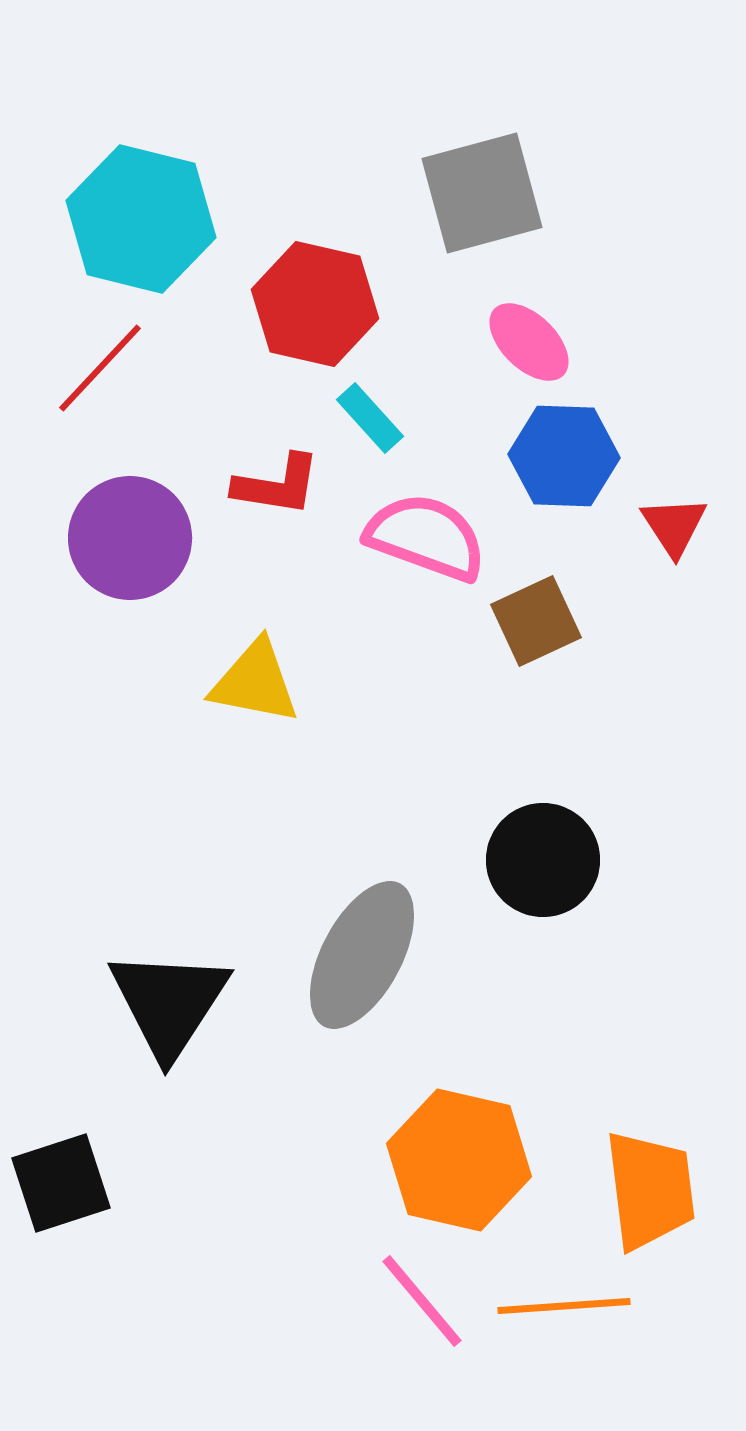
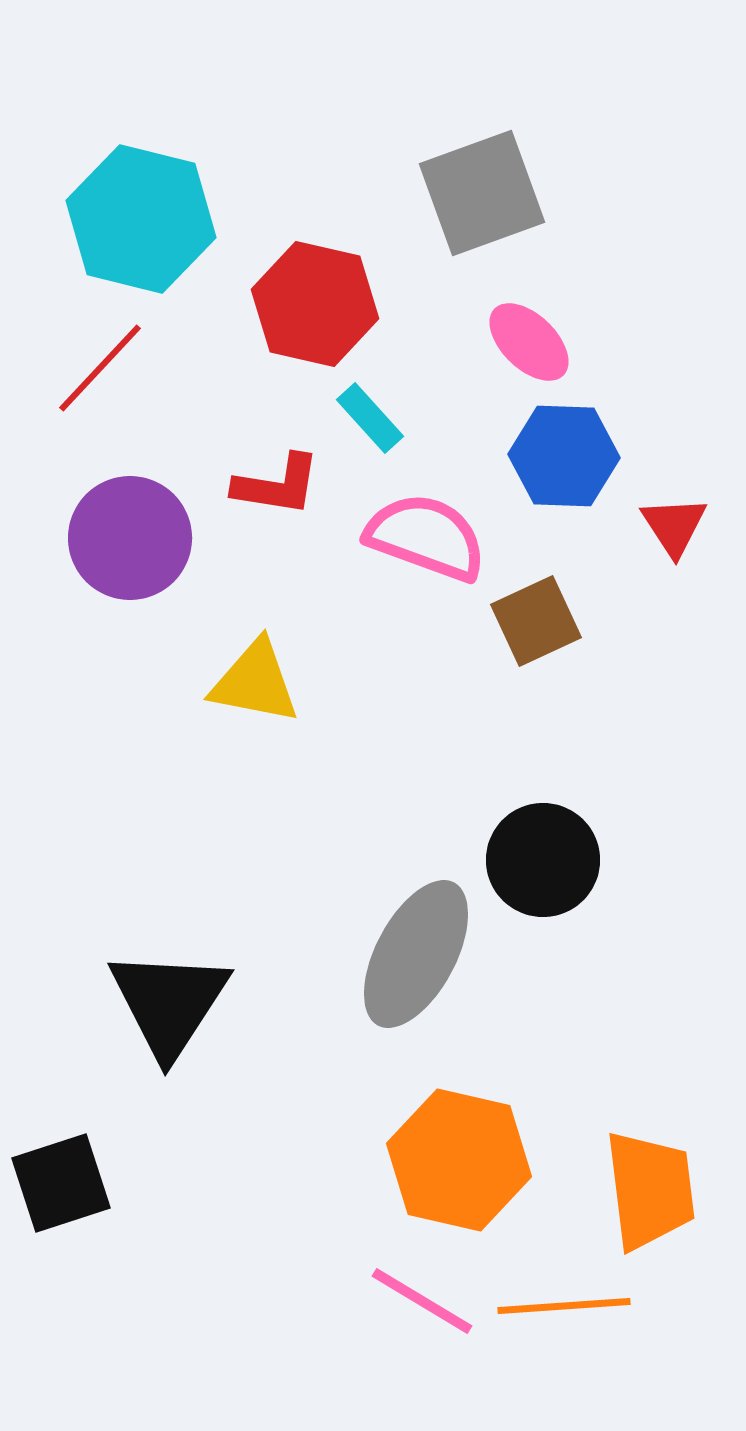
gray square: rotated 5 degrees counterclockwise
gray ellipse: moved 54 px right, 1 px up
pink line: rotated 19 degrees counterclockwise
